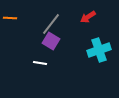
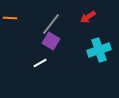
white line: rotated 40 degrees counterclockwise
